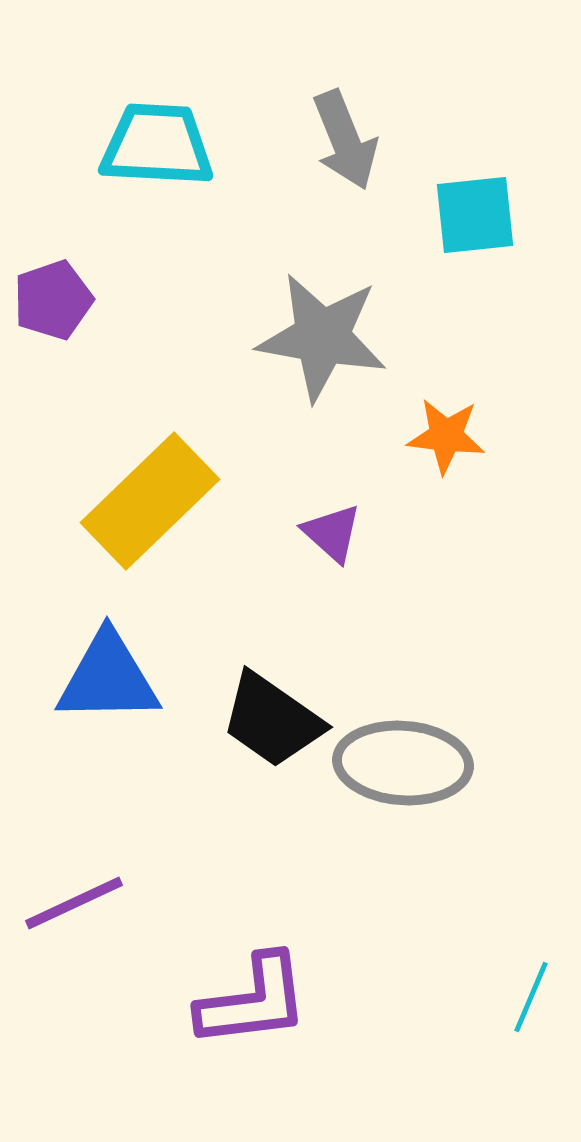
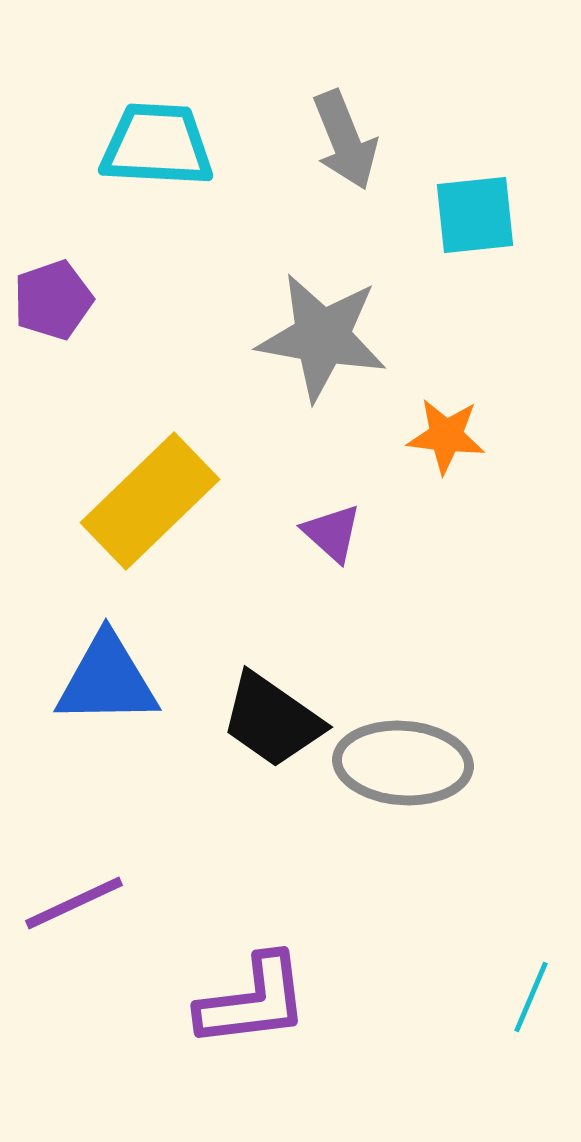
blue triangle: moved 1 px left, 2 px down
